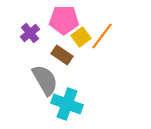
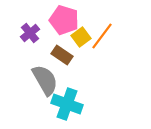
pink pentagon: rotated 16 degrees clockwise
